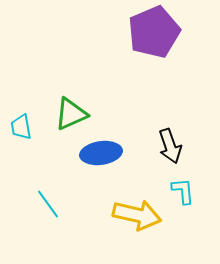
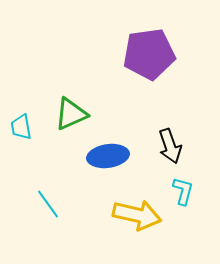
purple pentagon: moved 5 px left, 22 px down; rotated 15 degrees clockwise
blue ellipse: moved 7 px right, 3 px down
cyan L-shape: rotated 20 degrees clockwise
